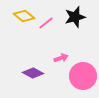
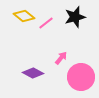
pink arrow: rotated 32 degrees counterclockwise
pink circle: moved 2 px left, 1 px down
